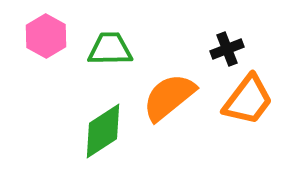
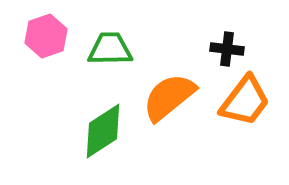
pink hexagon: rotated 12 degrees clockwise
black cross: rotated 28 degrees clockwise
orange trapezoid: moved 3 px left, 1 px down
